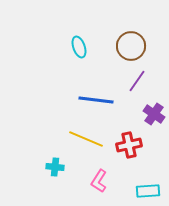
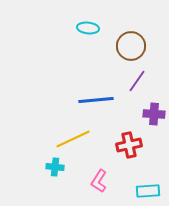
cyan ellipse: moved 9 px right, 19 px up; rotated 65 degrees counterclockwise
blue line: rotated 12 degrees counterclockwise
purple cross: rotated 30 degrees counterclockwise
yellow line: moved 13 px left; rotated 48 degrees counterclockwise
